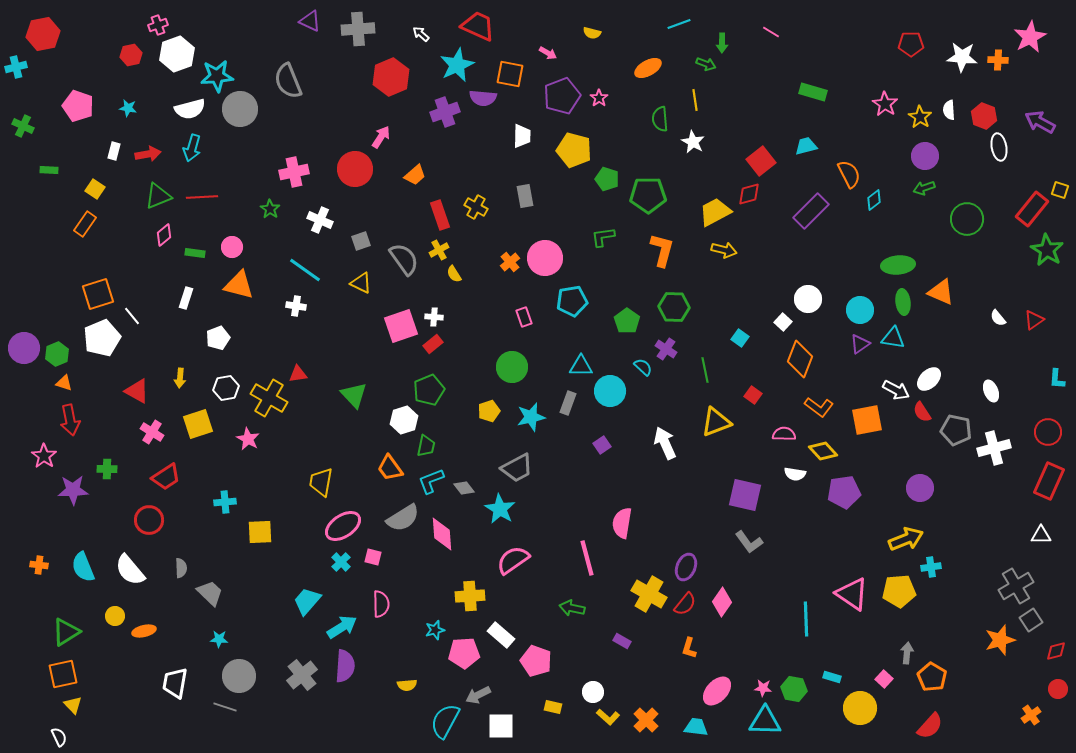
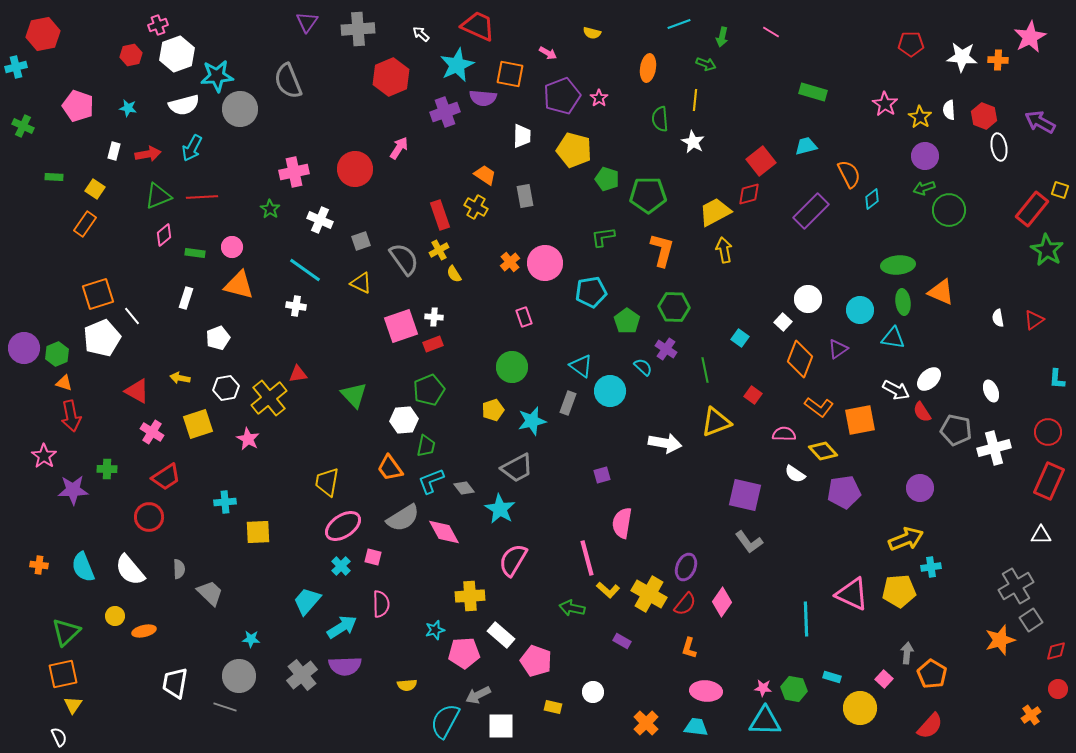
purple triangle at (310, 21): moved 3 px left, 1 px down; rotated 40 degrees clockwise
green arrow at (722, 43): moved 6 px up; rotated 12 degrees clockwise
orange ellipse at (648, 68): rotated 52 degrees counterclockwise
yellow line at (695, 100): rotated 15 degrees clockwise
white semicircle at (190, 109): moved 6 px left, 4 px up
pink arrow at (381, 137): moved 18 px right, 11 px down
cyan arrow at (192, 148): rotated 12 degrees clockwise
green rectangle at (49, 170): moved 5 px right, 7 px down
orange trapezoid at (415, 175): moved 70 px right; rotated 105 degrees counterclockwise
cyan diamond at (874, 200): moved 2 px left, 1 px up
green circle at (967, 219): moved 18 px left, 9 px up
yellow arrow at (724, 250): rotated 115 degrees counterclockwise
pink circle at (545, 258): moved 5 px down
cyan pentagon at (572, 301): moved 19 px right, 9 px up
white semicircle at (998, 318): rotated 30 degrees clockwise
red rectangle at (433, 344): rotated 18 degrees clockwise
purple triangle at (860, 344): moved 22 px left, 5 px down
cyan triangle at (581, 366): rotated 35 degrees clockwise
yellow arrow at (180, 378): rotated 96 degrees clockwise
yellow cross at (269, 398): rotated 21 degrees clockwise
yellow pentagon at (489, 411): moved 4 px right, 1 px up
cyan star at (531, 417): moved 1 px right, 4 px down
red arrow at (70, 420): moved 1 px right, 4 px up
white hexagon at (404, 420): rotated 12 degrees clockwise
orange square at (867, 420): moved 7 px left
white arrow at (665, 443): rotated 124 degrees clockwise
purple square at (602, 445): moved 30 px down; rotated 18 degrees clockwise
white semicircle at (795, 474): rotated 25 degrees clockwise
yellow trapezoid at (321, 482): moved 6 px right
red circle at (149, 520): moved 3 px up
yellow square at (260, 532): moved 2 px left
pink diamond at (442, 534): moved 2 px right, 2 px up; rotated 24 degrees counterclockwise
pink semicircle at (513, 560): rotated 24 degrees counterclockwise
cyan cross at (341, 562): moved 4 px down
gray semicircle at (181, 568): moved 2 px left, 1 px down
pink triangle at (852, 594): rotated 9 degrees counterclockwise
green triangle at (66, 632): rotated 12 degrees counterclockwise
cyan star at (219, 639): moved 32 px right
purple semicircle at (345, 666): rotated 84 degrees clockwise
orange pentagon at (932, 677): moved 3 px up
pink ellipse at (717, 691): moved 11 px left; rotated 52 degrees clockwise
yellow triangle at (73, 705): rotated 18 degrees clockwise
yellow L-shape at (608, 717): moved 127 px up
orange cross at (646, 720): moved 3 px down
